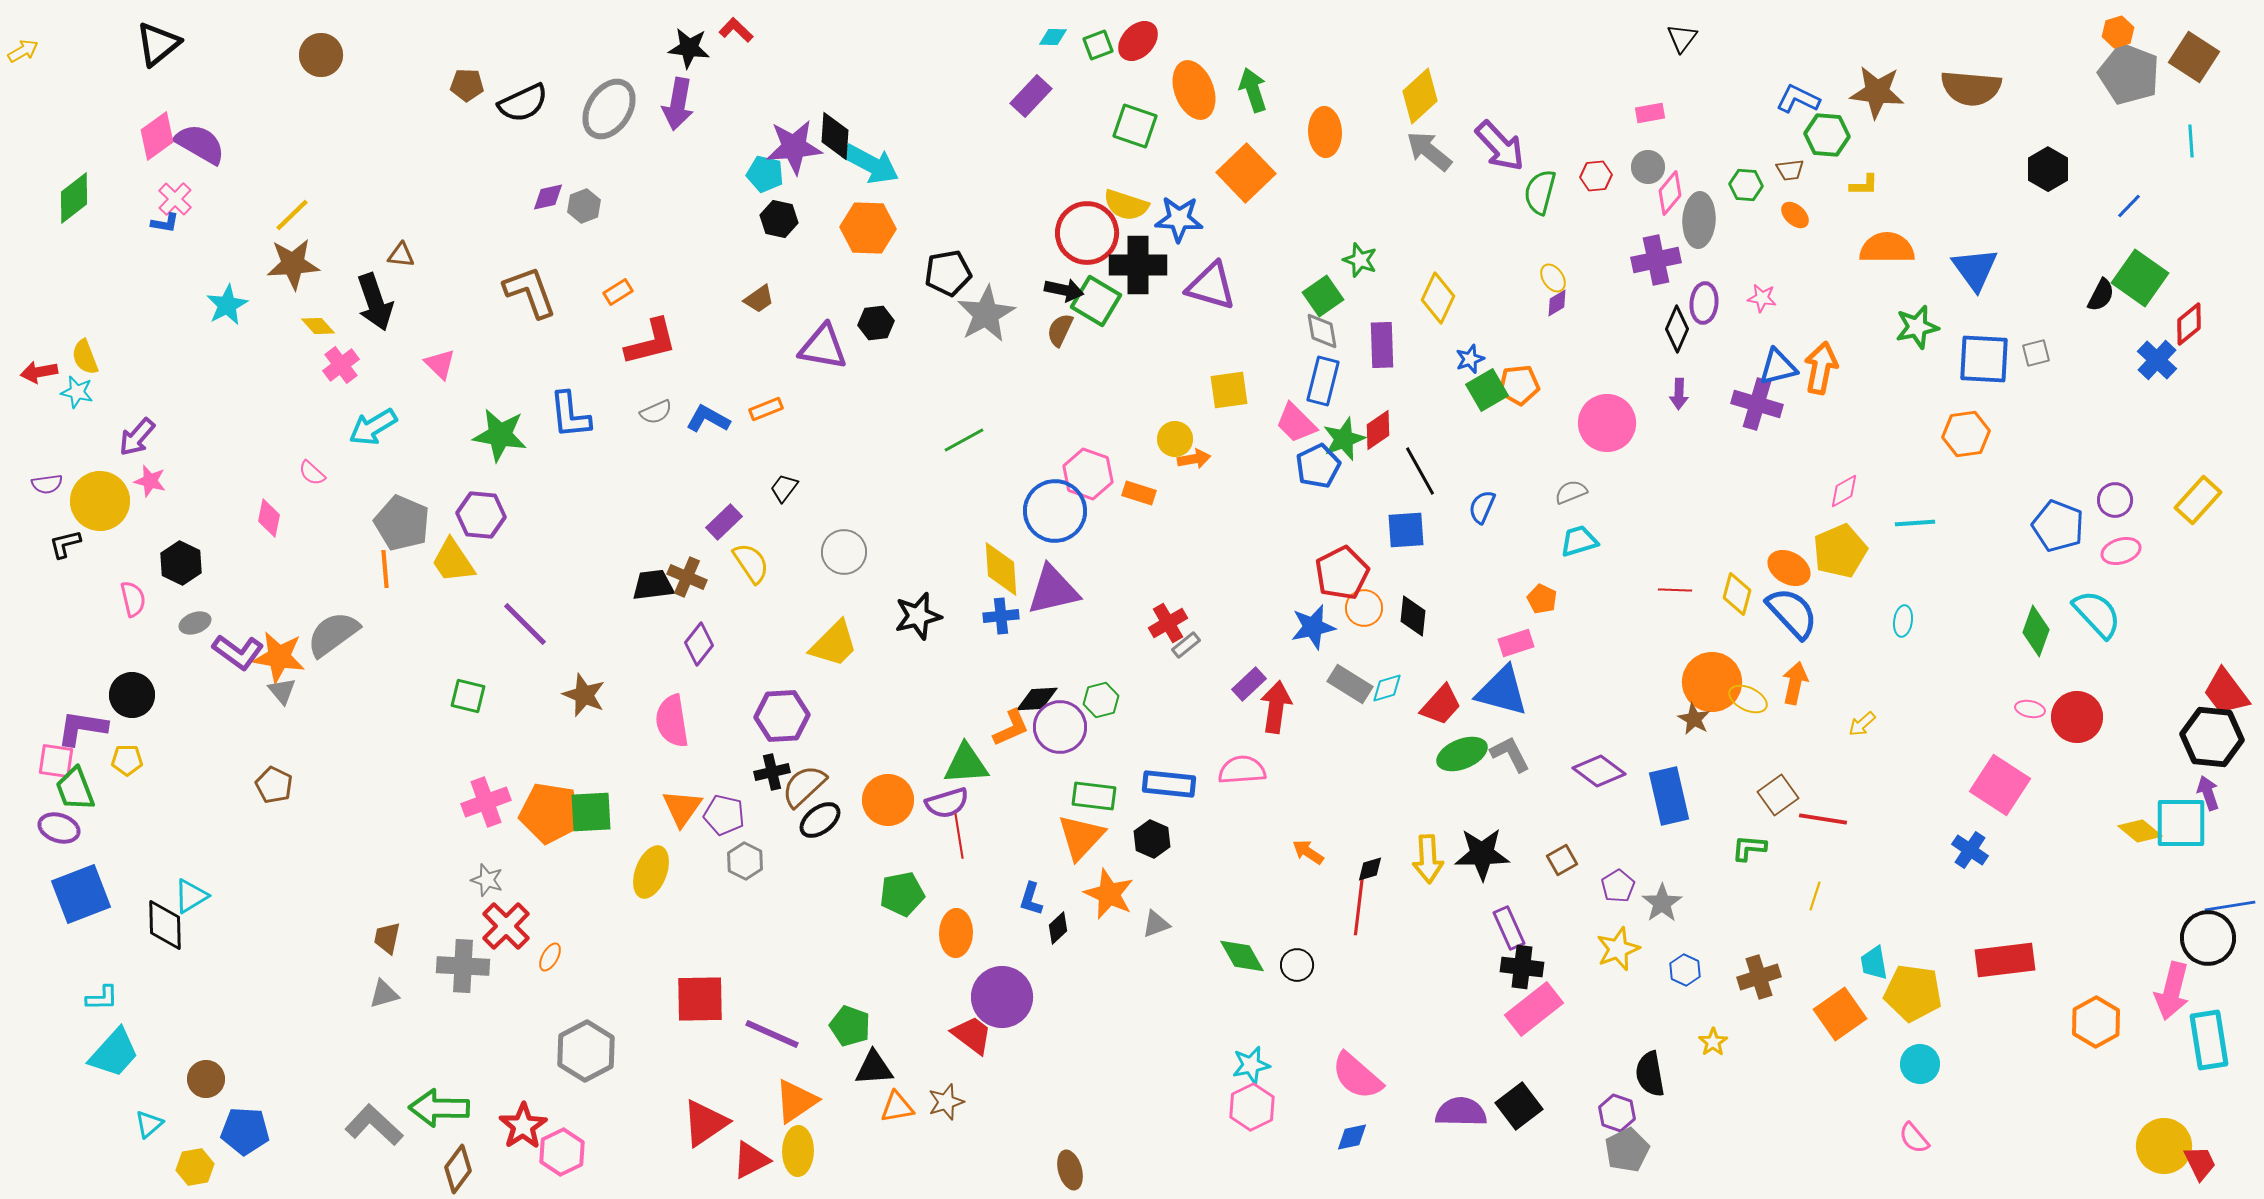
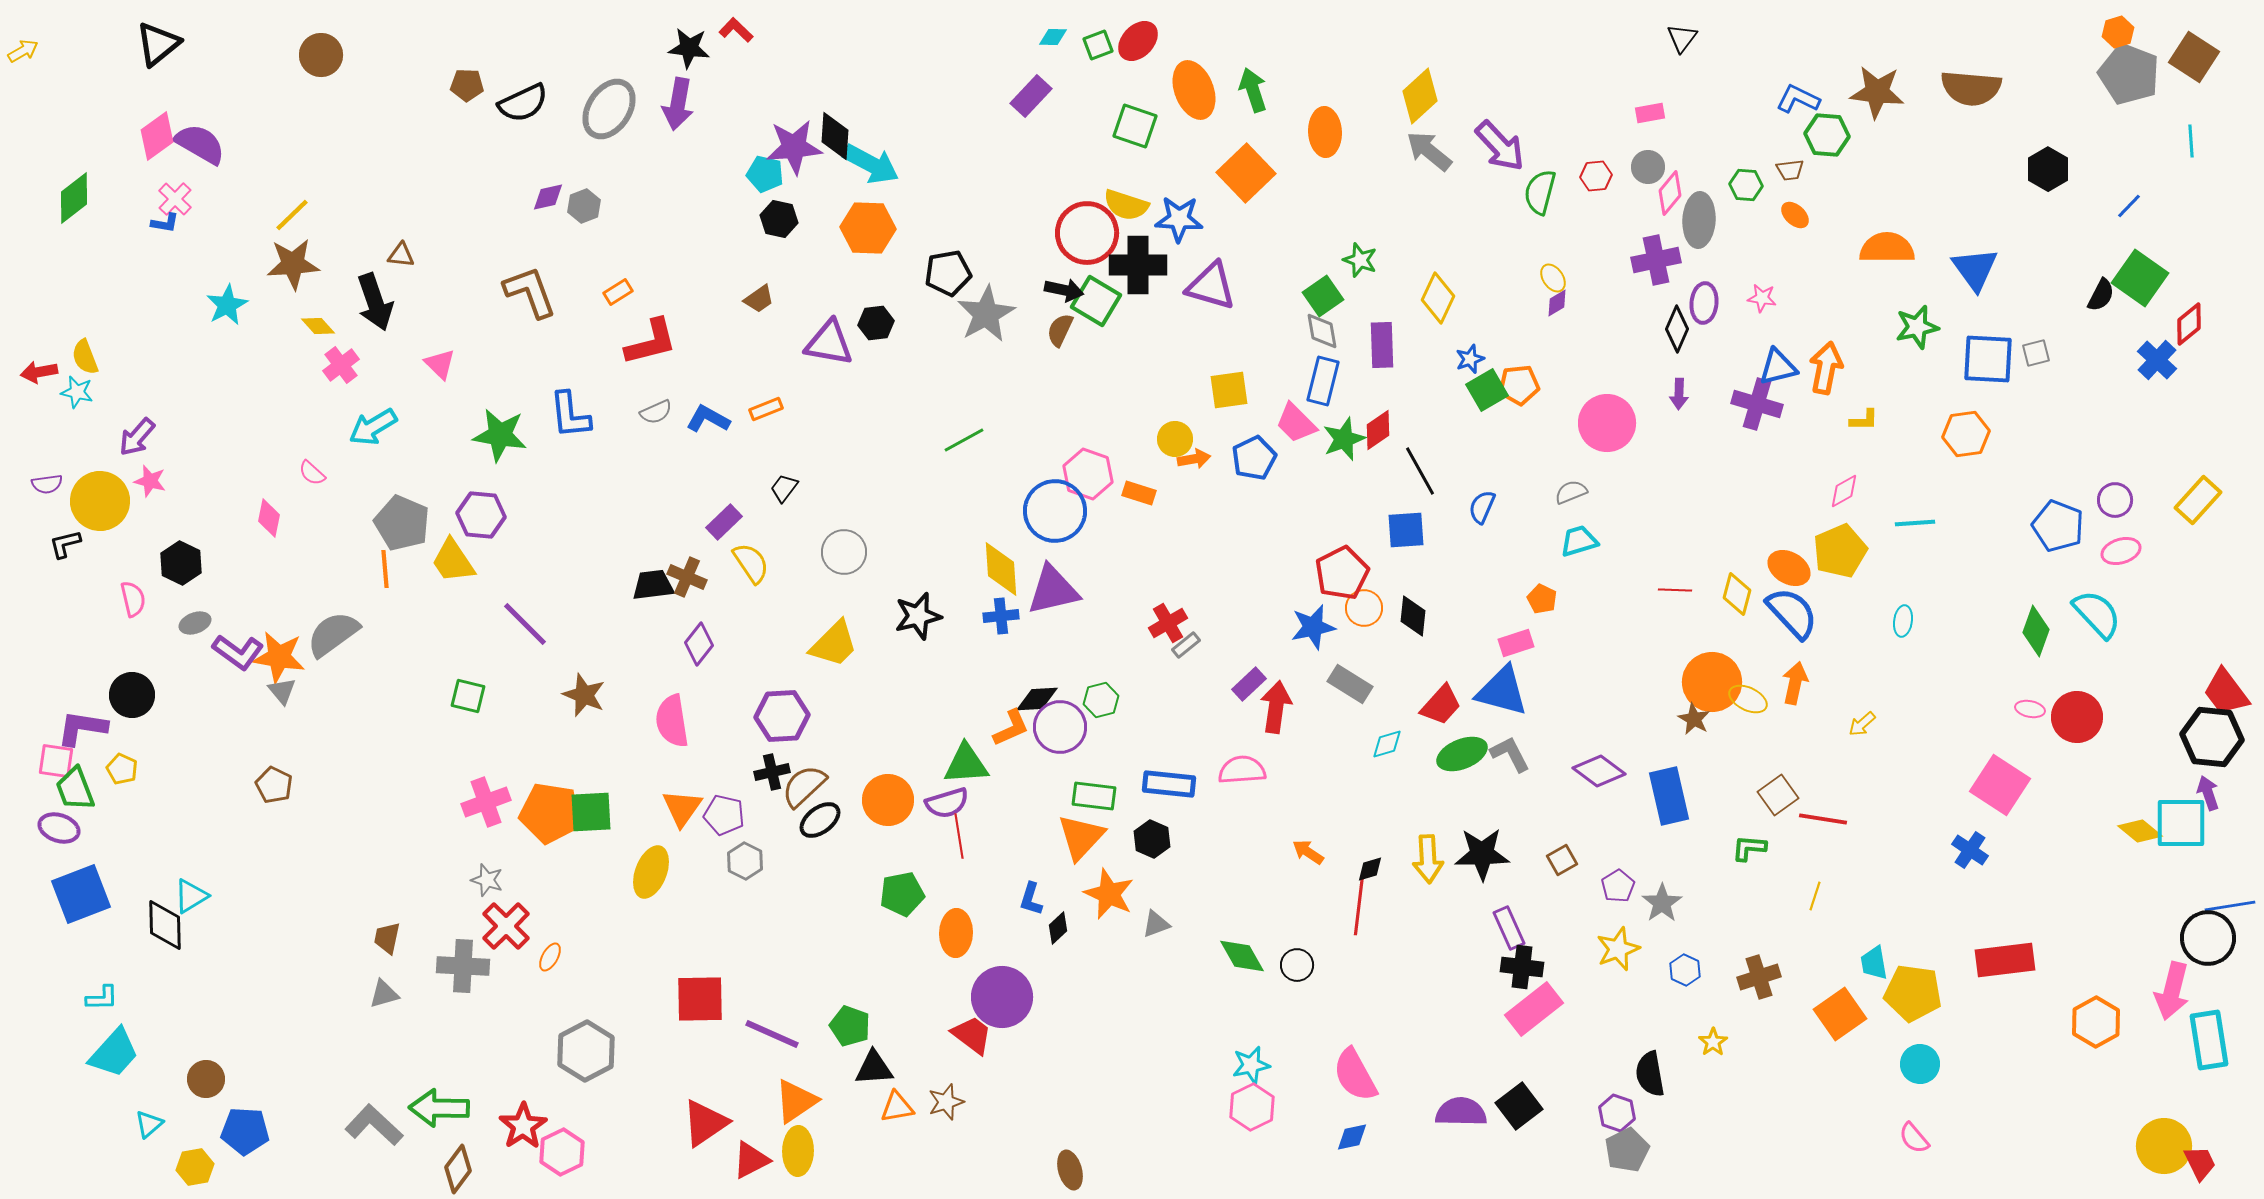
yellow L-shape at (1864, 185): moved 235 px down
purple triangle at (823, 347): moved 6 px right, 4 px up
blue square at (1984, 359): moved 4 px right
orange arrow at (1821, 368): moved 5 px right
blue pentagon at (1318, 466): moved 64 px left, 8 px up
cyan diamond at (1387, 688): moved 56 px down
yellow pentagon at (127, 760): moved 5 px left, 9 px down; rotated 24 degrees clockwise
pink semicircle at (1357, 1076): moved 2 px left, 1 px up; rotated 20 degrees clockwise
